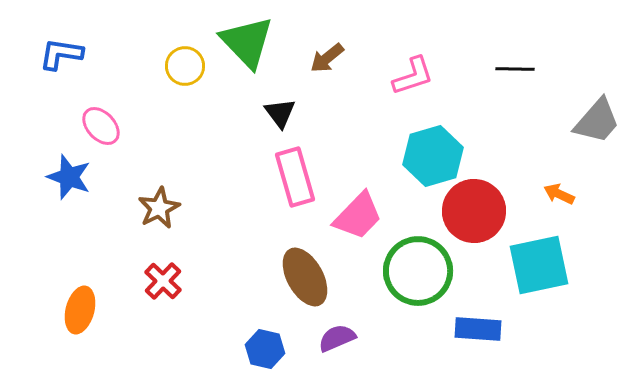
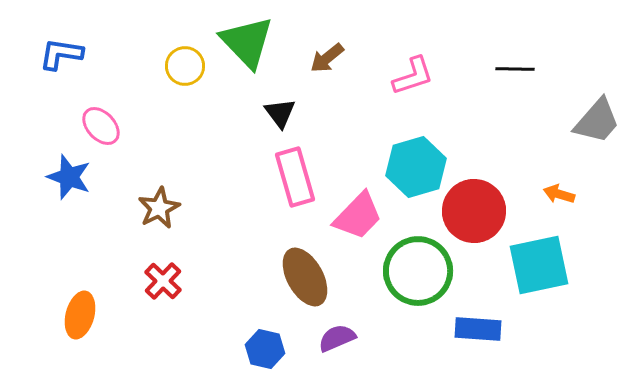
cyan hexagon: moved 17 px left, 11 px down
orange arrow: rotated 8 degrees counterclockwise
orange ellipse: moved 5 px down
